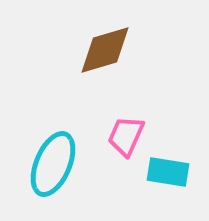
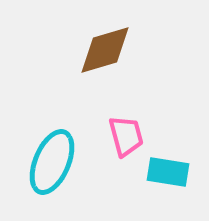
pink trapezoid: rotated 141 degrees clockwise
cyan ellipse: moved 1 px left, 2 px up
